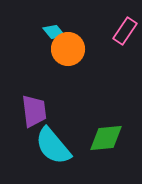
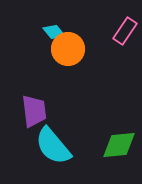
green diamond: moved 13 px right, 7 px down
